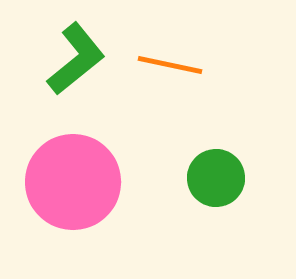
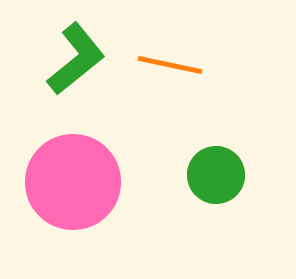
green circle: moved 3 px up
